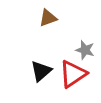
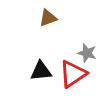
gray star: moved 2 px right, 3 px down
black triangle: rotated 35 degrees clockwise
